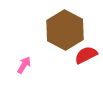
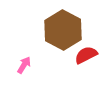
brown hexagon: moved 2 px left
